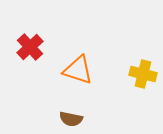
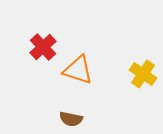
red cross: moved 13 px right
yellow cross: rotated 20 degrees clockwise
